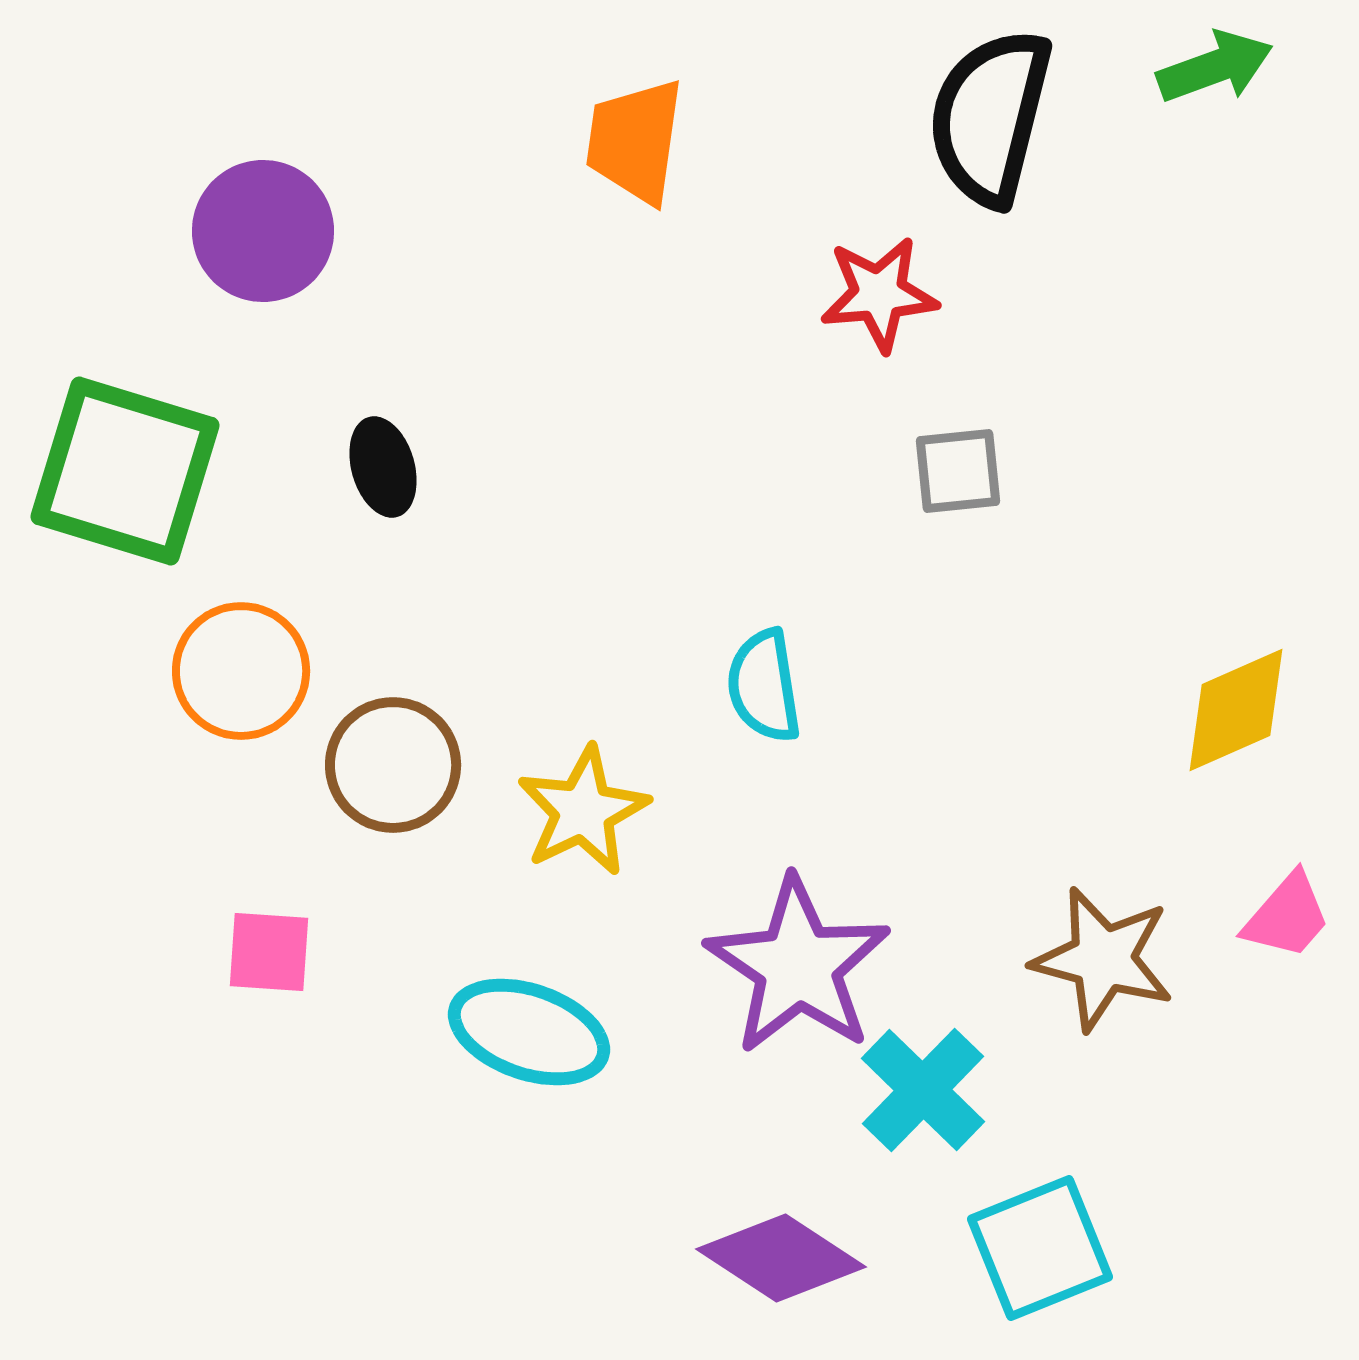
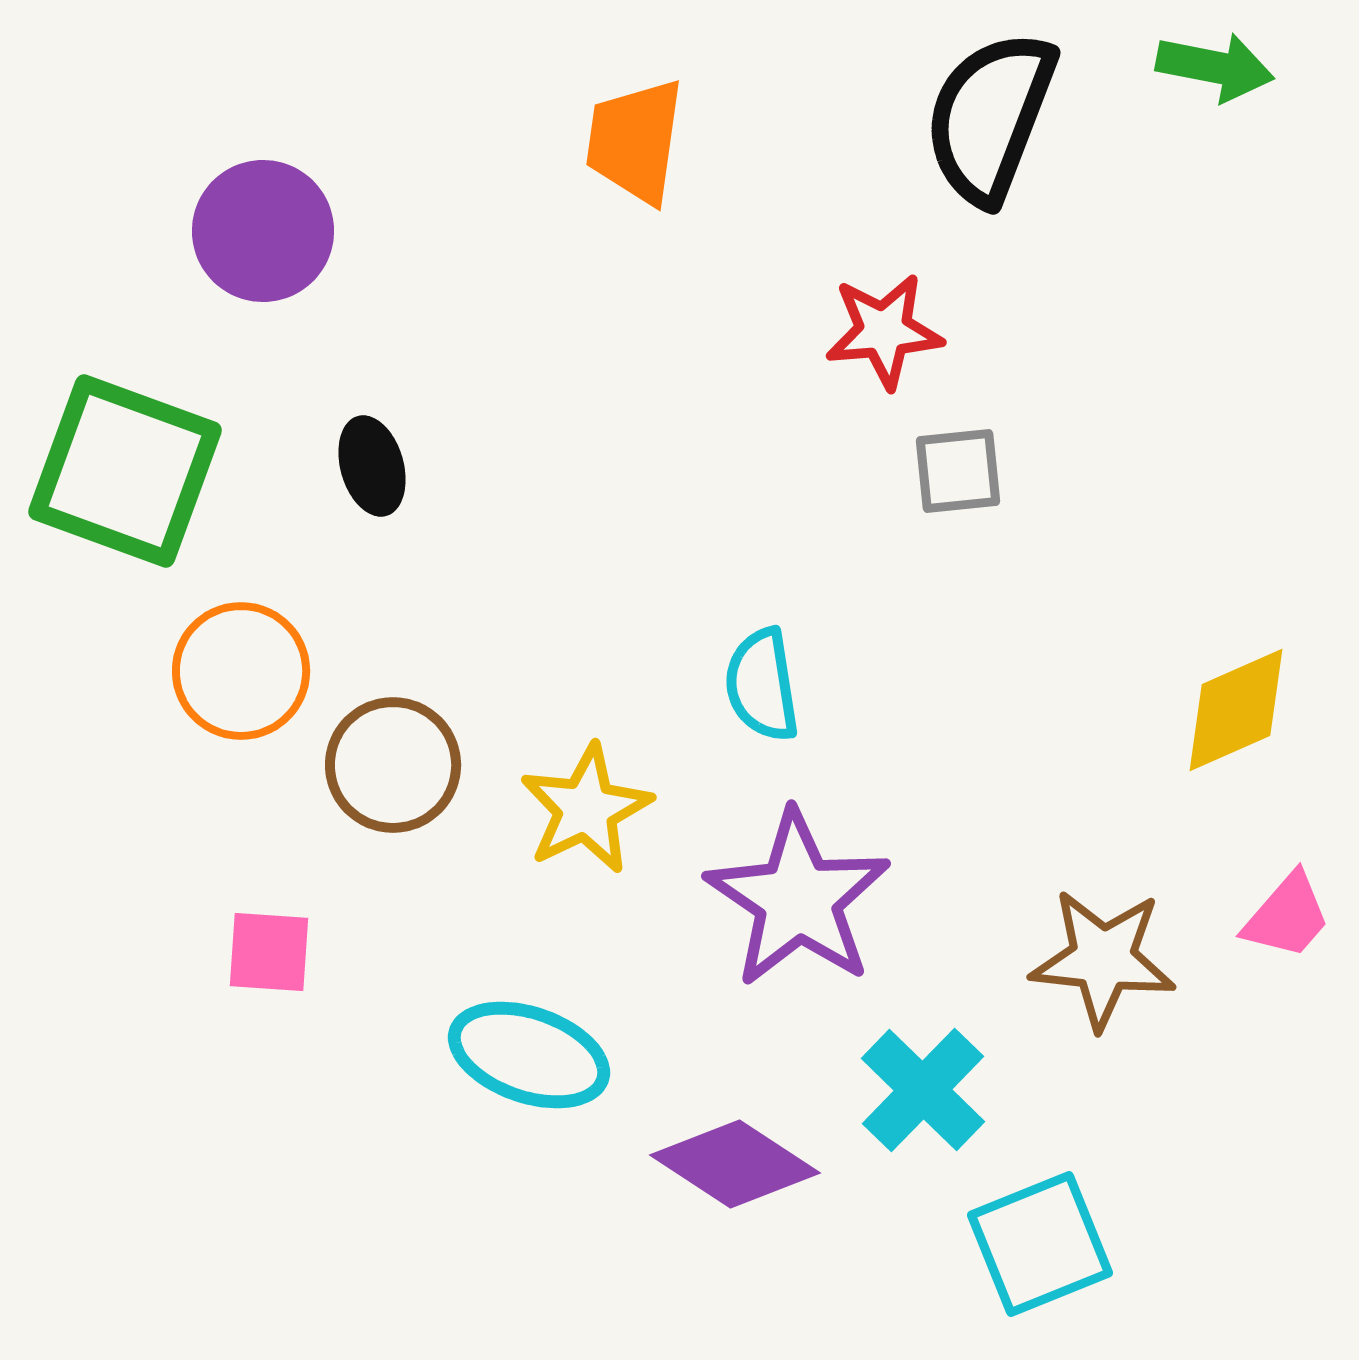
green arrow: rotated 31 degrees clockwise
black semicircle: rotated 7 degrees clockwise
red star: moved 5 px right, 37 px down
black ellipse: moved 11 px left, 1 px up
green square: rotated 3 degrees clockwise
cyan semicircle: moved 2 px left, 1 px up
yellow star: moved 3 px right, 2 px up
brown star: rotated 9 degrees counterclockwise
purple star: moved 67 px up
cyan ellipse: moved 23 px down
cyan square: moved 4 px up
purple diamond: moved 46 px left, 94 px up
